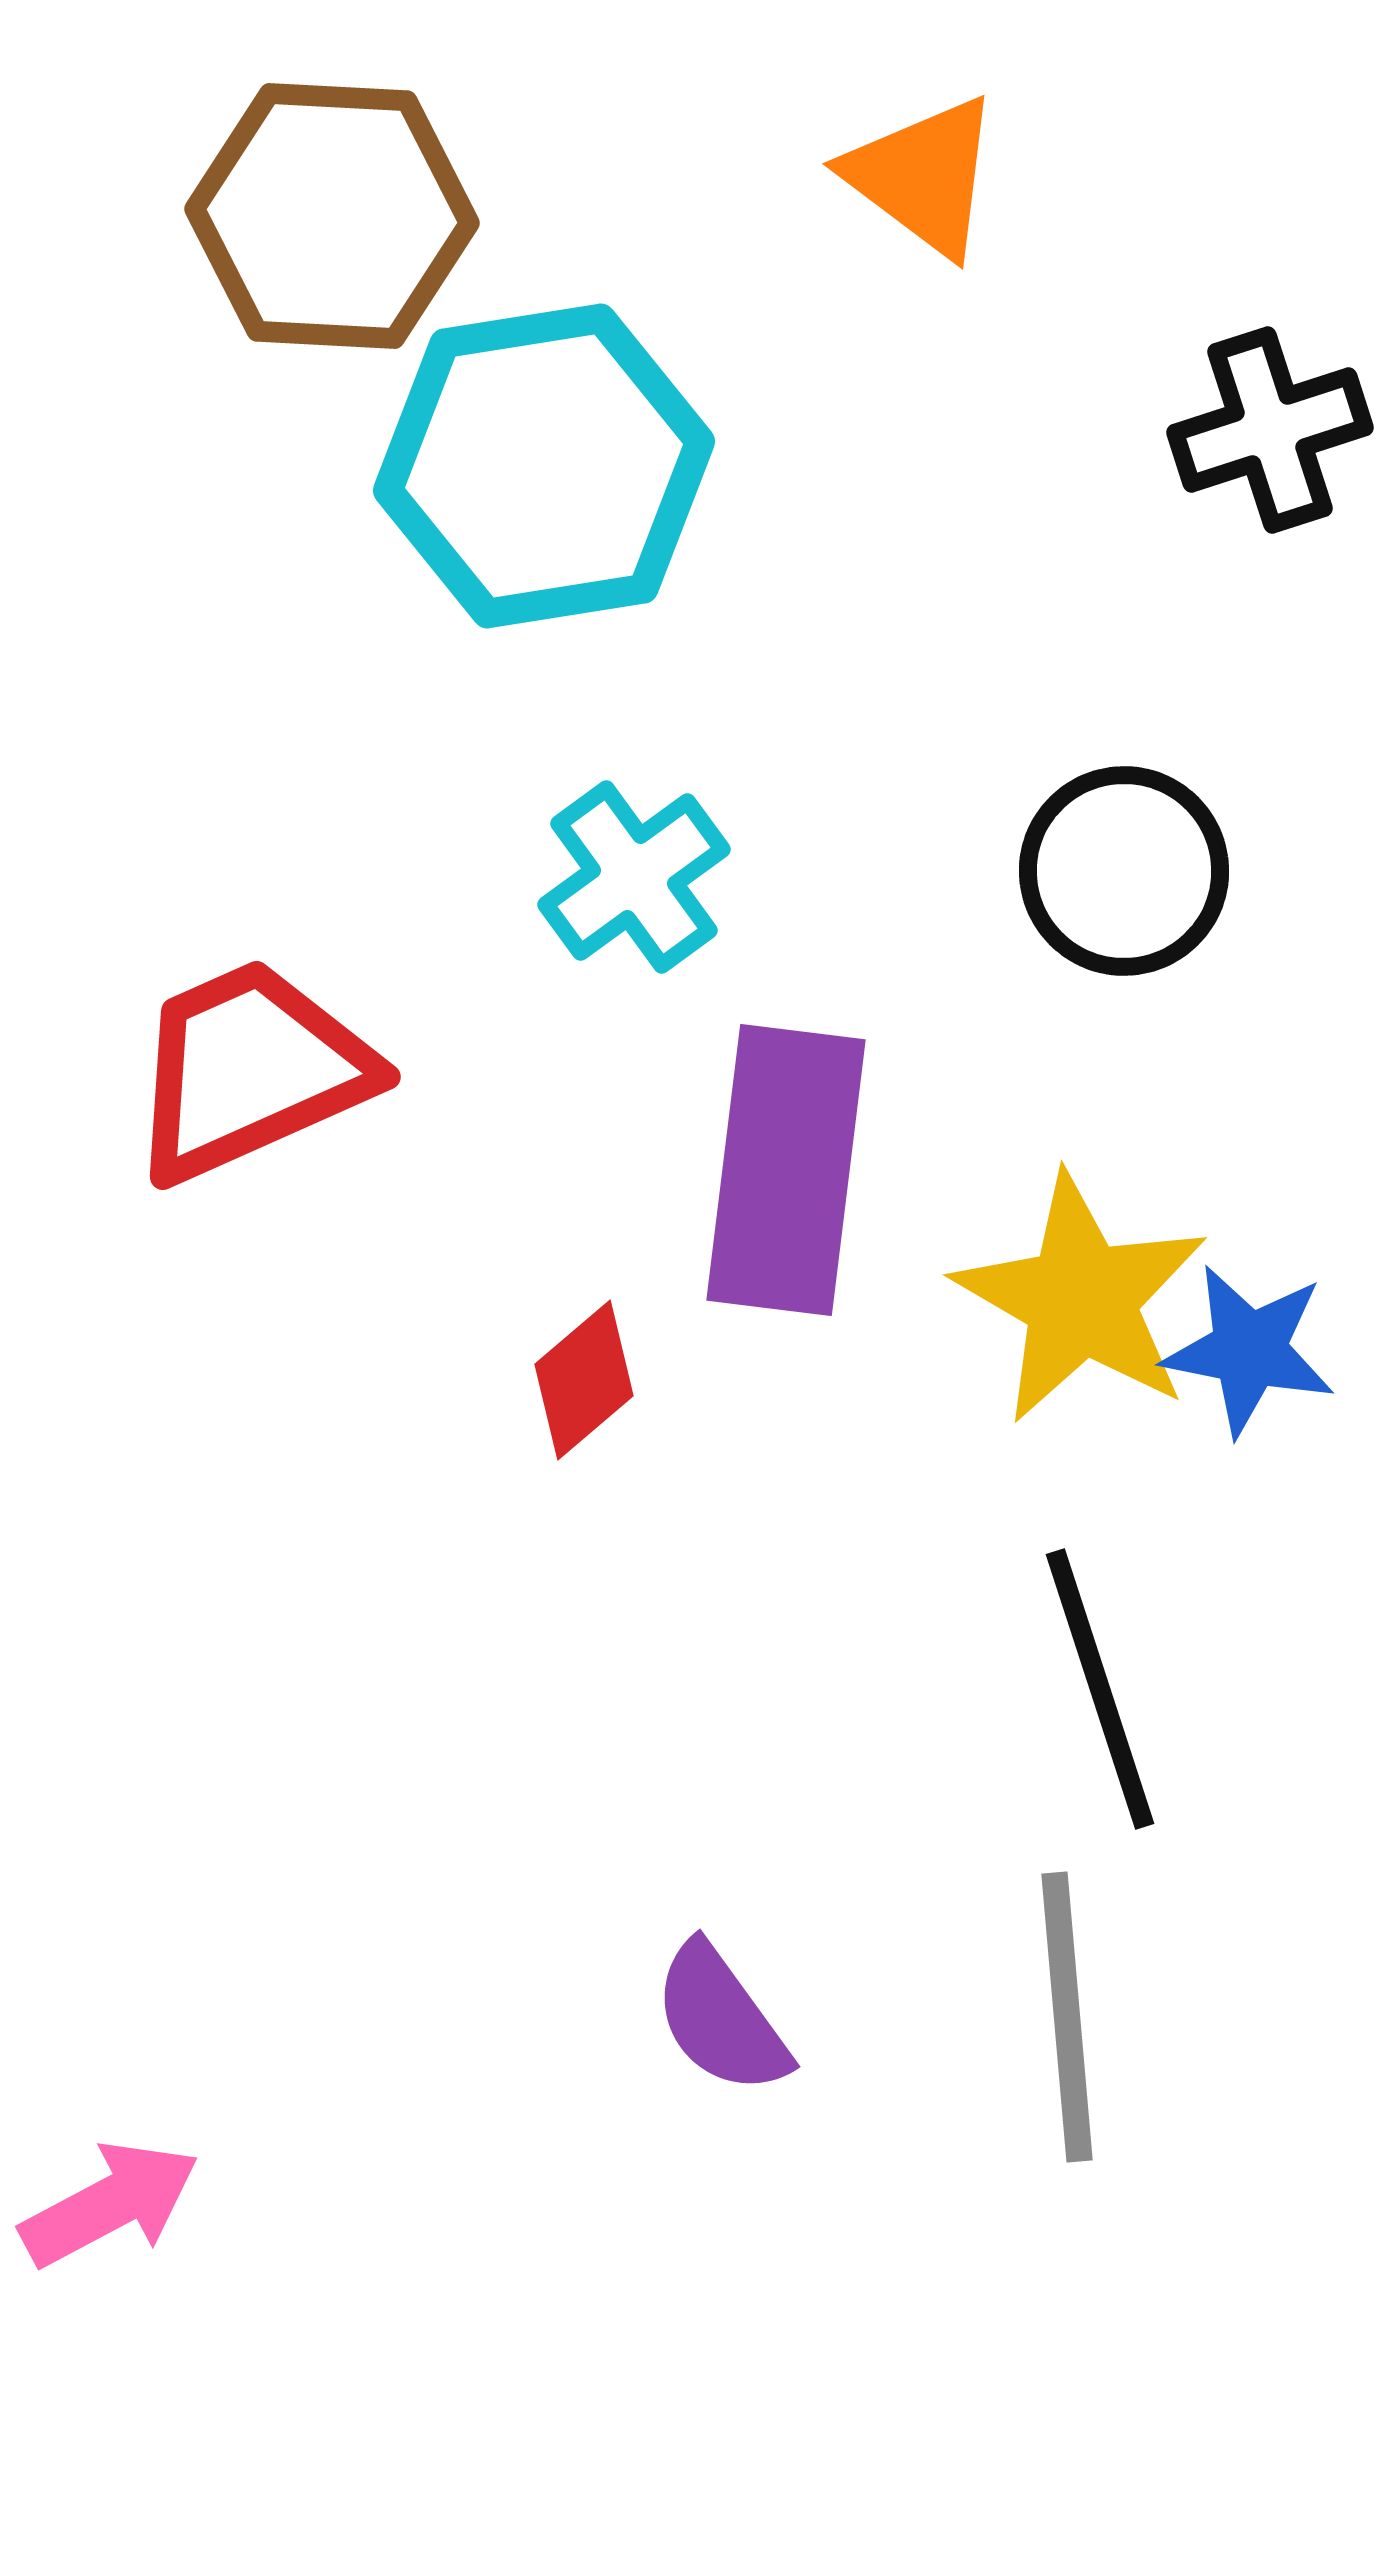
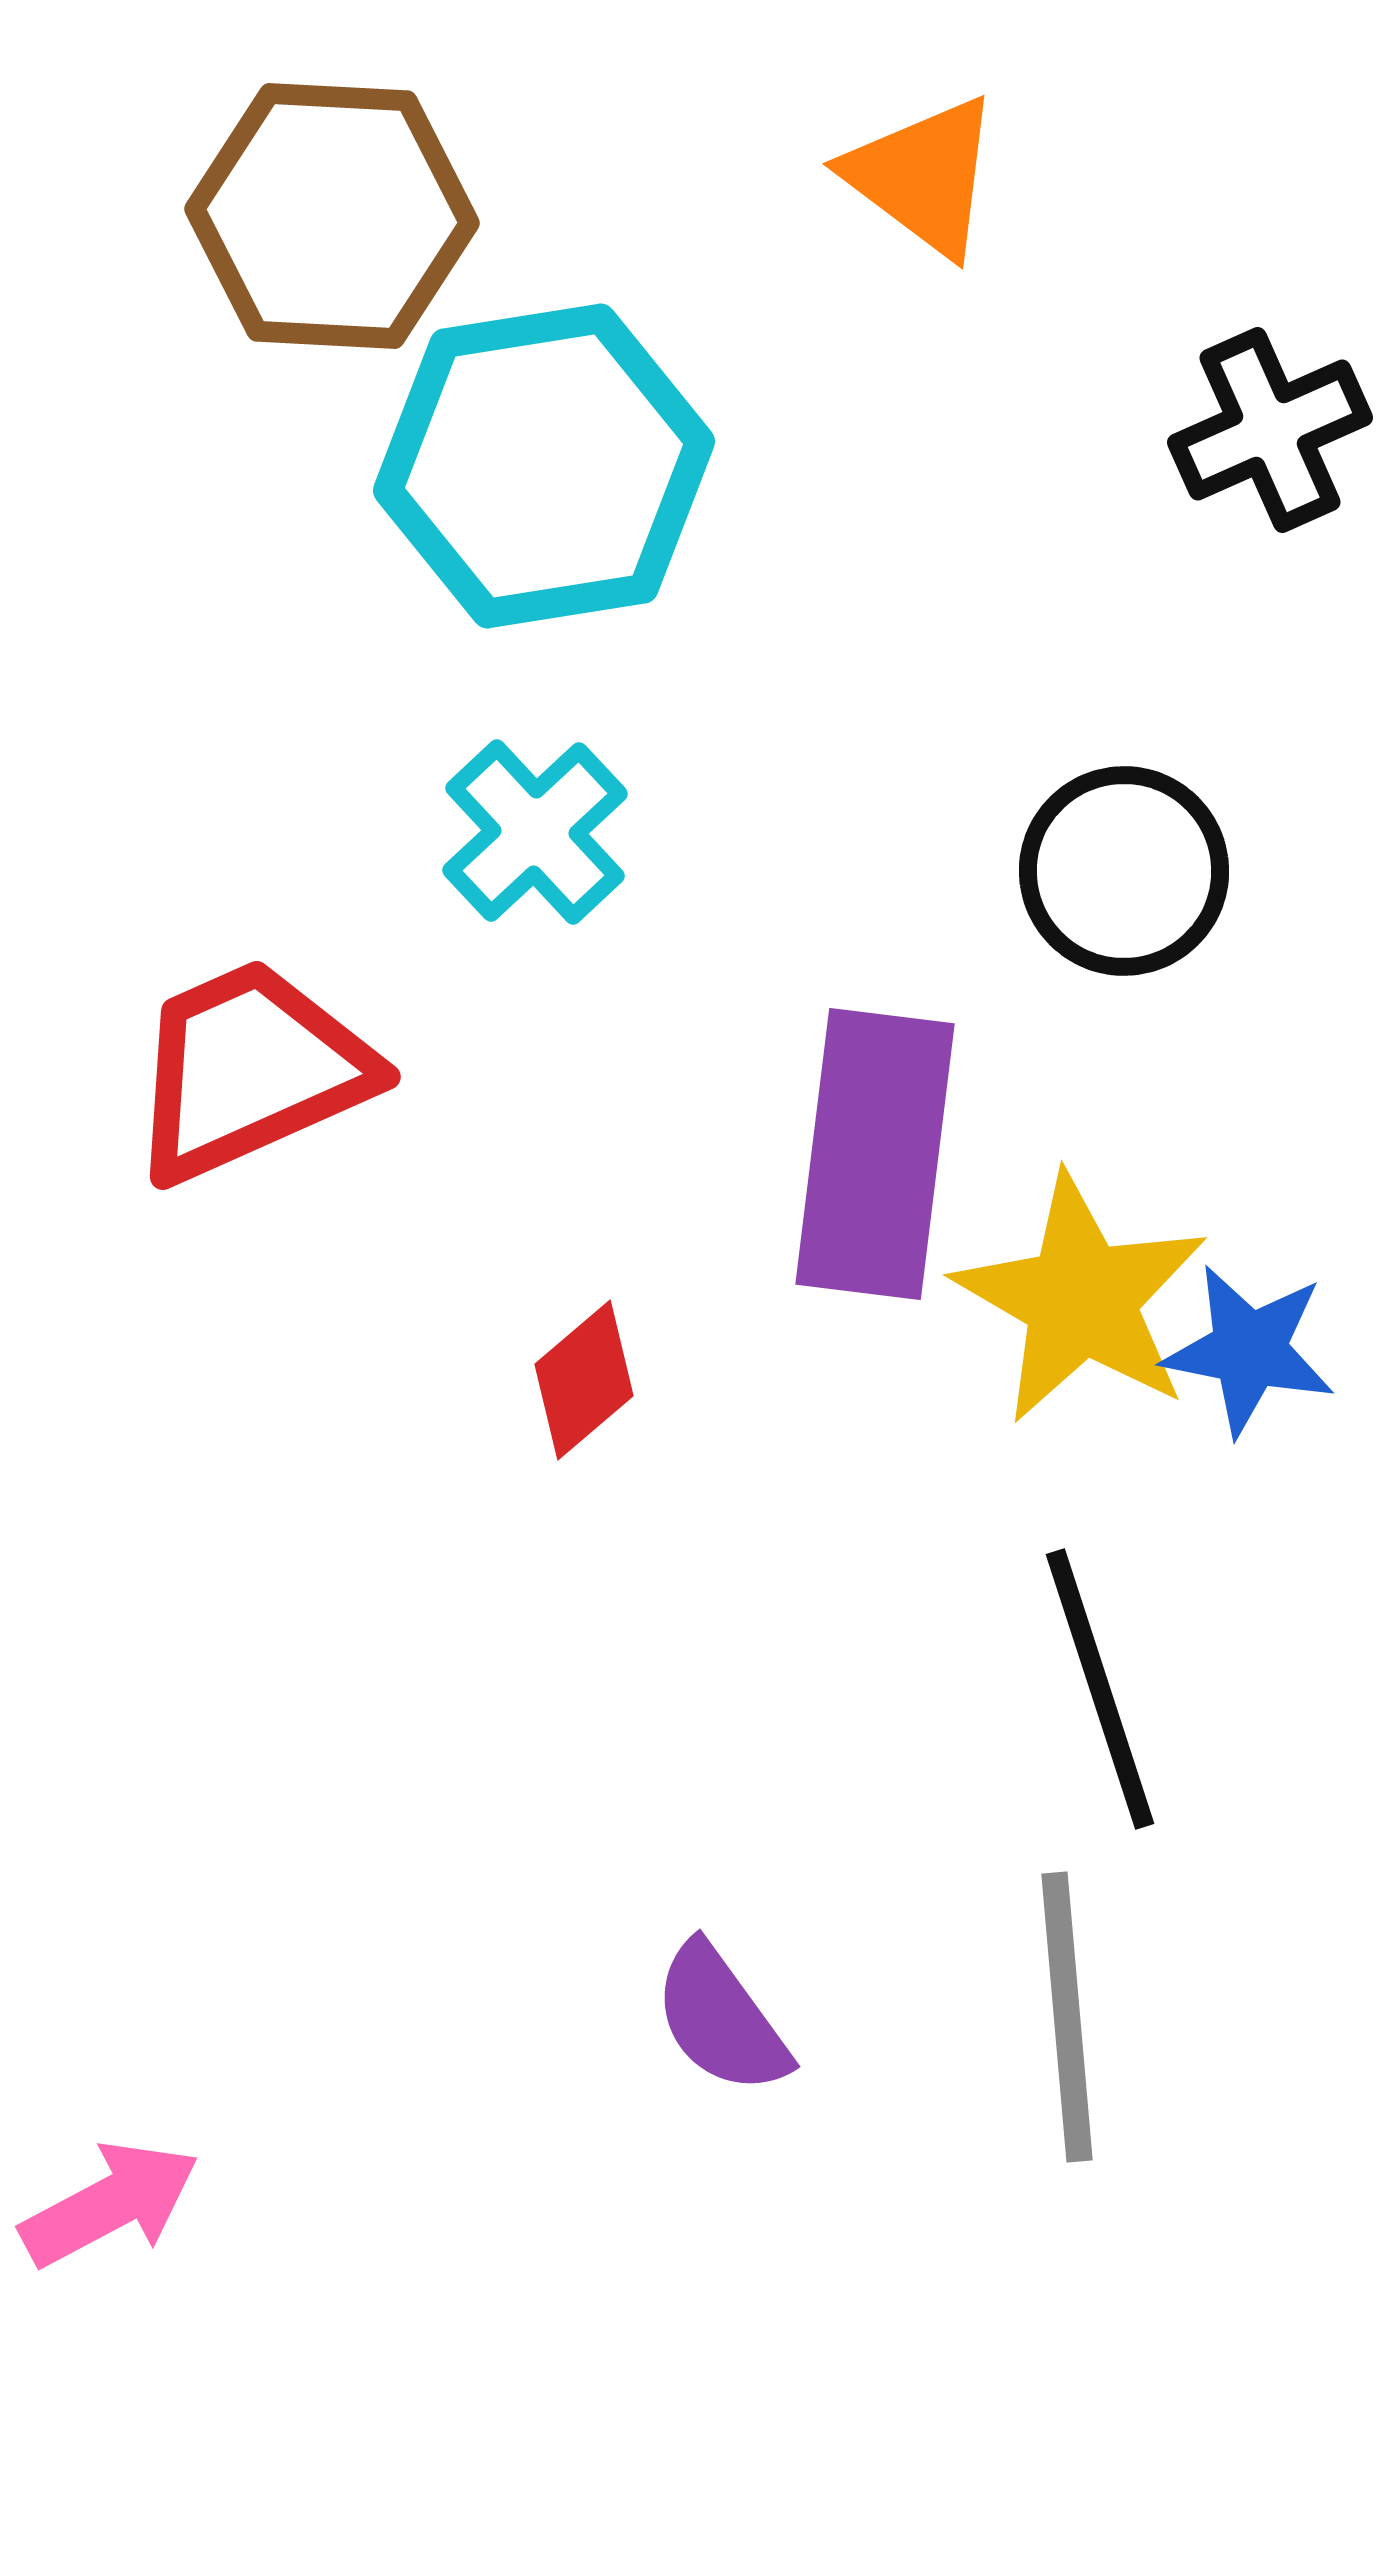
black cross: rotated 6 degrees counterclockwise
cyan cross: moved 99 px left, 45 px up; rotated 7 degrees counterclockwise
purple rectangle: moved 89 px right, 16 px up
